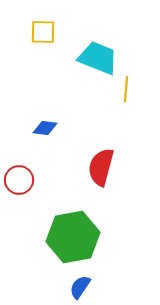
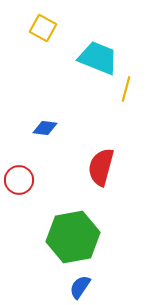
yellow square: moved 4 px up; rotated 28 degrees clockwise
yellow line: rotated 10 degrees clockwise
